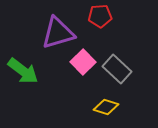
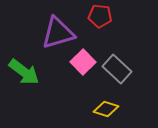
red pentagon: rotated 10 degrees clockwise
green arrow: moved 1 px right, 1 px down
yellow diamond: moved 2 px down
